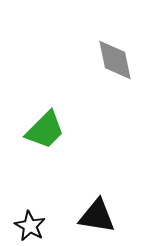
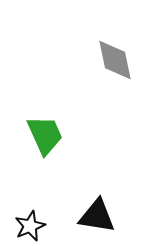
green trapezoid: moved 5 px down; rotated 69 degrees counterclockwise
black star: rotated 20 degrees clockwise
